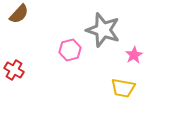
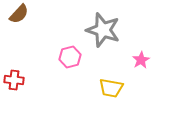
pink hexagon: moved 7 px down
pink star: moved 7 px right, 5 px down
red cross: moved 10 px down; rotated 24 degrees counterclockwise
yellow trapezoid: moved 12 px left
